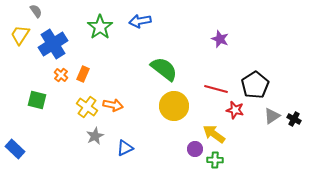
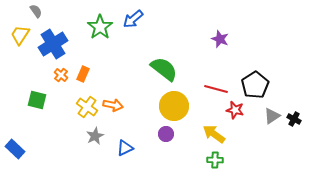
blue arrow: moved 7 px left, 2 px up; rotated 30 degrees counterclockwise
purple circle: moved 29 px left, 15 px up
